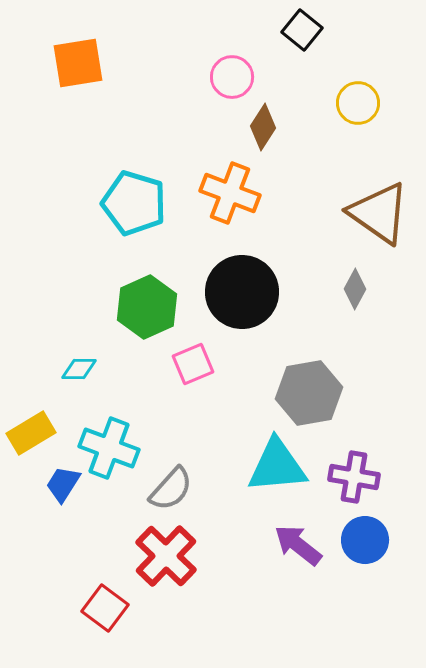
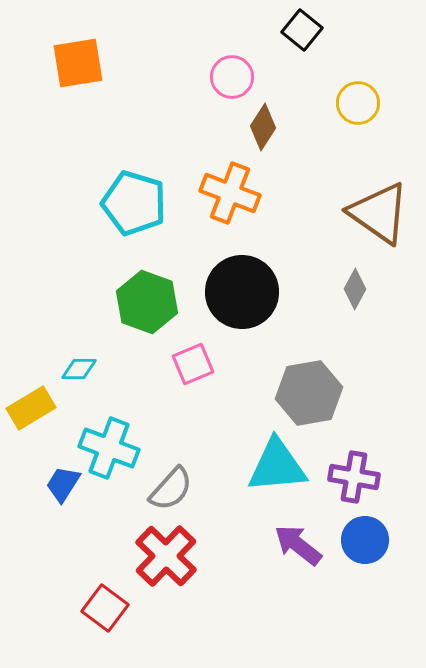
green hexagon: moved 5 px up; rotated 16 degrees counterclockwise
yellow rectangle: moved 25 px up
